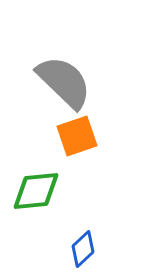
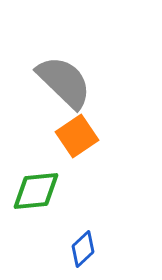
orange square: rotated 15 degrees counterclockwise
